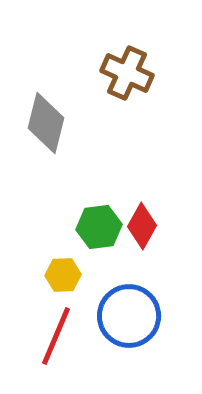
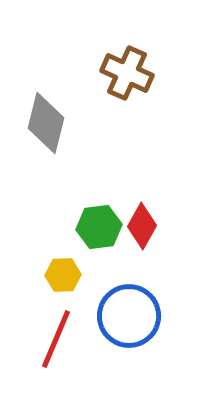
red line: moved 3 px down
